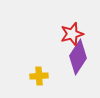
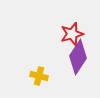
yellow cross: rotated 18 degrees clockwise
